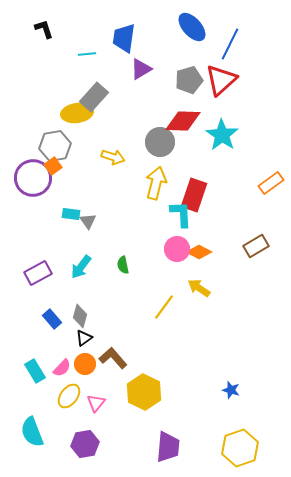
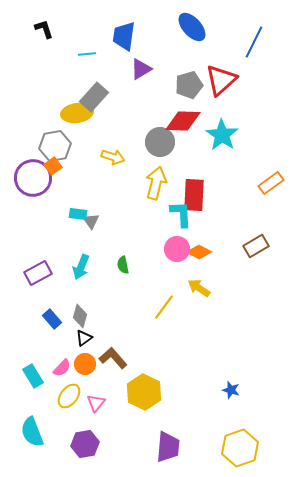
blue trapezoid at (124, 38): moved 2 px up
blue line at (230, 44): moved 24 px right, 2 px up
gray pentagon at (189, 80): moved 5 px down
red rectangle at (194, 195): rotated 16 degrees counterclockwise
cyan rectangle at (71, 214): moved 7 px right
gray triangle at (88, 221): moved 3 px right
cyan arrow at (81, 267): rotated 15 degrees counterclockwise
cyan rectangle at (35, 371): moved 2 px left, 5 px down
